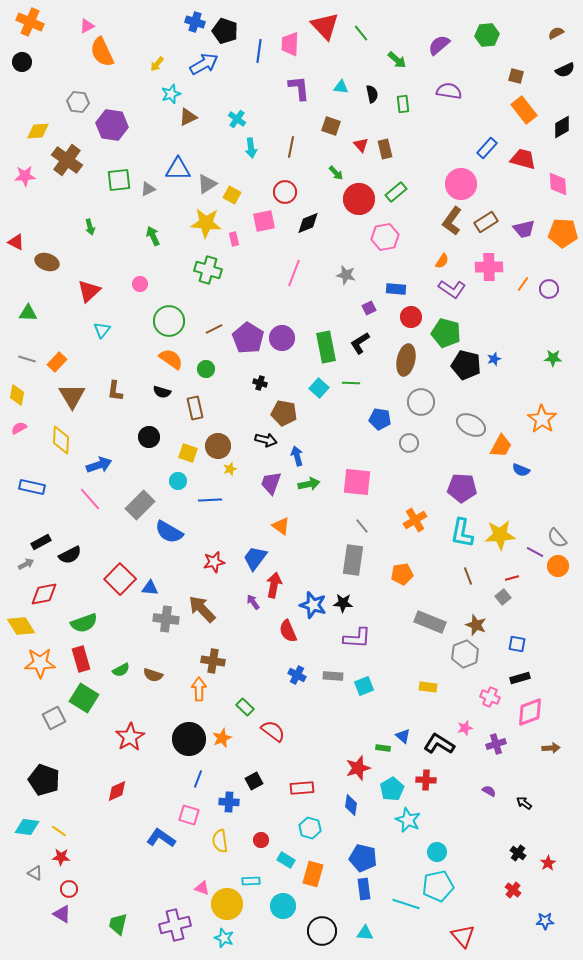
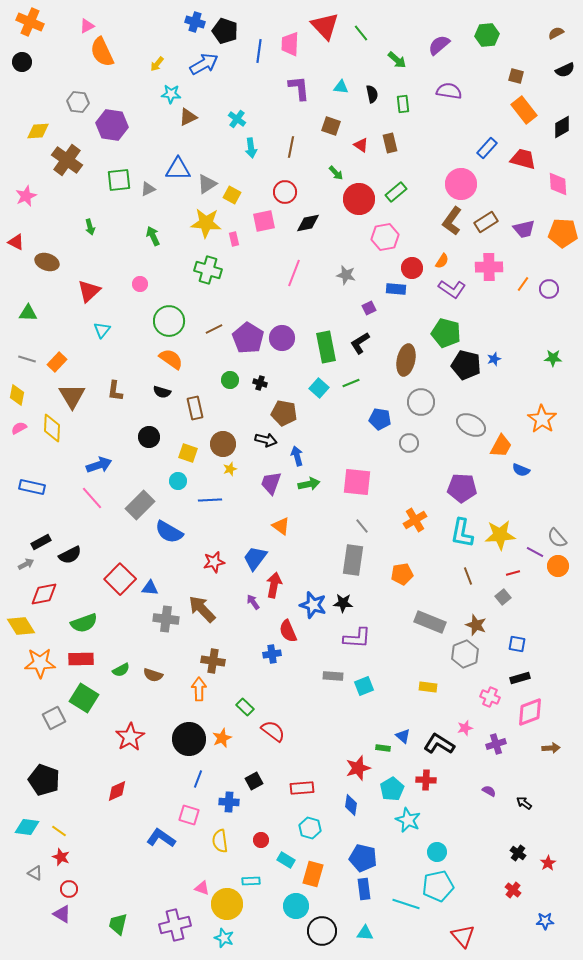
cyan star at (171, 94): rotated 24 degrees clockwise
red triangle at (361, 145): rotated 14 degrees counterclockwise
brown rectangle at (385, 149): moved 5 px right, 6 px up
pink star at (25, 176): moved 1 px right, 20 px down; rotated 20 degrees counterclockwise
black diamond at (308, 223): rotated 10 degrees clockwise
red circle at (411, 317): moved 1 px right, 49 px up
green circle at (206, 369): moved 24 px right, 11 px down
green line at (351, 383): rotated 24 degrees counterclockwise
yellow diamond at (61, 440): moved 9 px left, 12 px up
brown circle at (218, 446): moved 5 px right, 2 px up
pink line at (90, 499): moved 2 px right, 1 px up
red line at (512, 578): moved 1 px right, 5 px up
red rectangle at (81, 659): rotated 75 degrees counterclockwise
blue cross at (297, 675): moved 25 px left, 21 px up; rotated 36 degrees counterclockwise
red star at (61, 857): rotated 18 degrees clockwise
cyan circle at (283, 906): moved 13 px right
